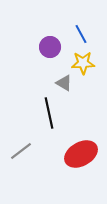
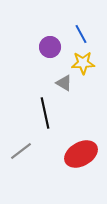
black line: moved 4 px left
